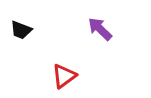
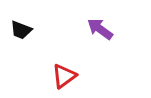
purple arrow: rotated 8 degrees counterclockwise
